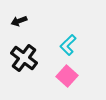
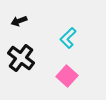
cyan L-shape: moved 7 px up
black cross: moved 3 px left
